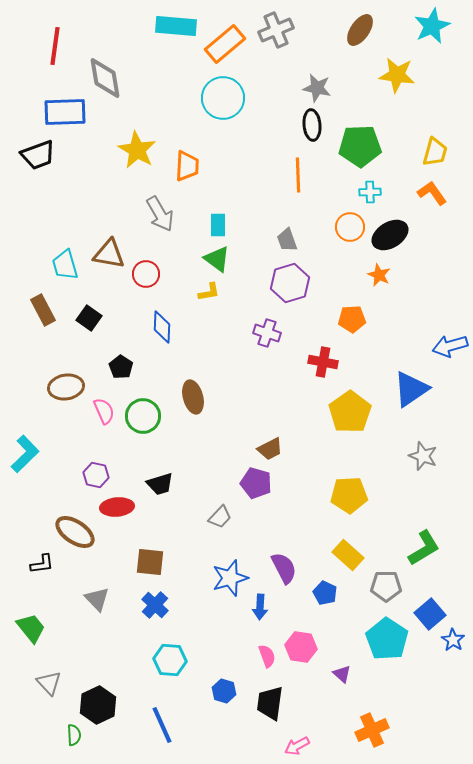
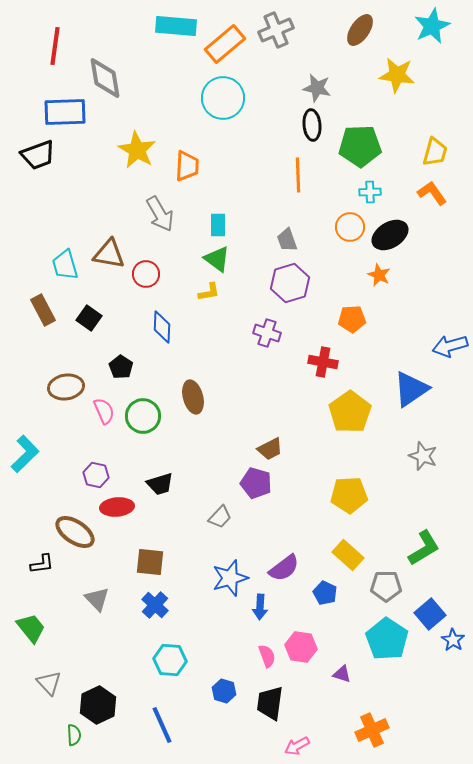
purple semicircle at (284, 568): rotated 80 degrees clockwise
purple triangle at (342, 674): rotated 24 degrees counterclockwise
